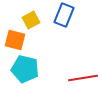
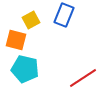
orange square: moved 1 px right
red line: rotated 24 degrees counterclockwise
